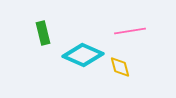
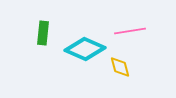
green rectangle: rotated 20 degrees clockwise
cyan diamond: moved 2 px right, 6 px up
